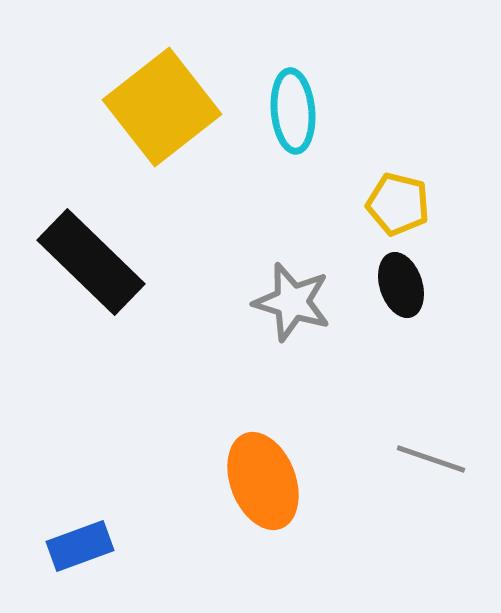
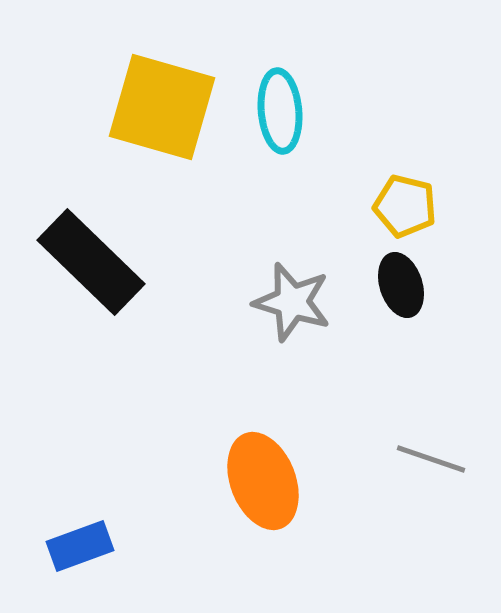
yellow square: rotated 36 degrees counterclockwise
cyan ellipse: moved 13 px left
yellow pentagon: moved 7 px right, 2 px down
